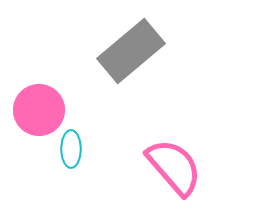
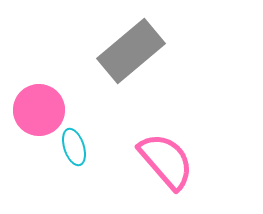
cyan ellipse: moved 3 px right, 2 px up; rotated 18 degrees counterclockwise
pink semicircle: moved 8 px left, 6 px up
